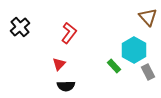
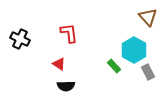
black cross: moved 12 px down; rotated 24 degrees counterclockwise
red L-shape: rotated 45 degrees counterclockwise
red triangle: rotated 40 degrees counterclockwise
